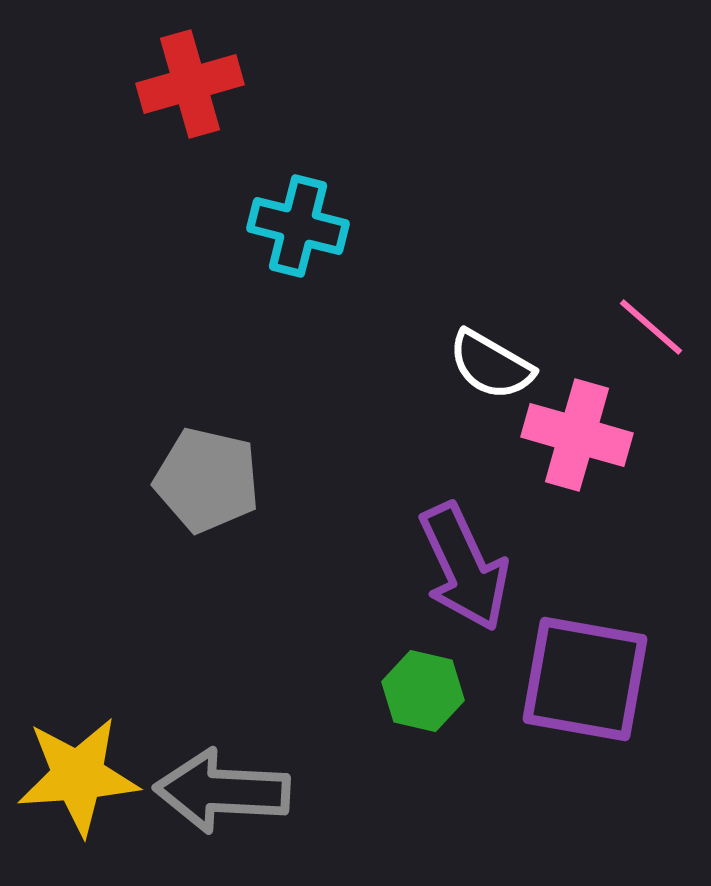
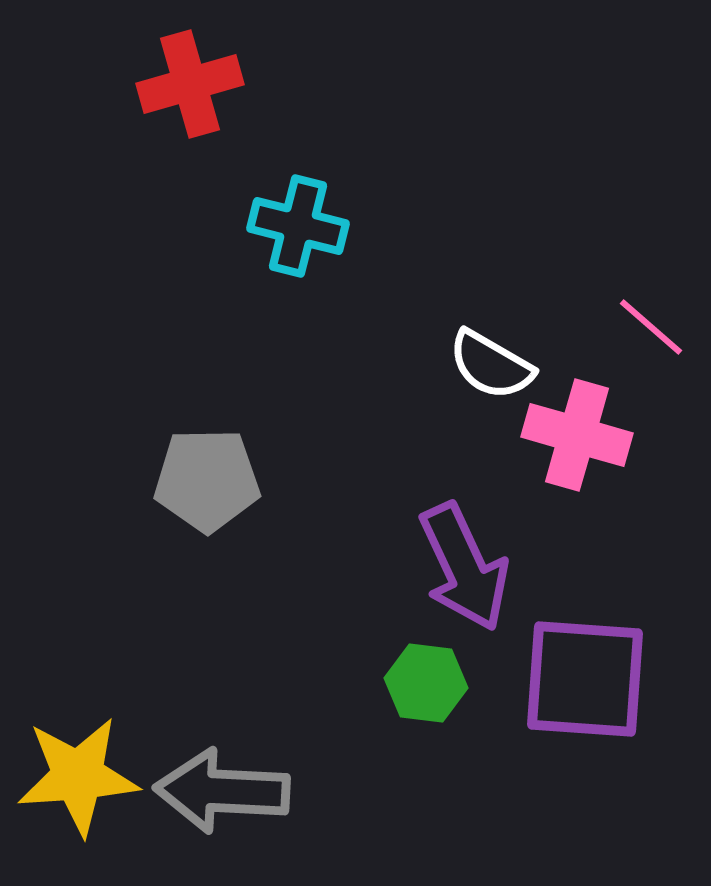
gray pentagon: rotated 14 degrees counterclockwise
purple square: rotated 6 degrees counterclockwise
green hexagon: moved 3 px right, 8 px up; rotated 6 degrees counterclockwise
